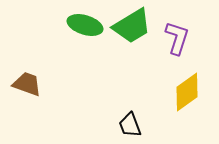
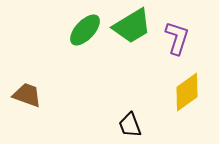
green ellipse: moved 5 px down; rotated 64 degrees counterclockwise
brown trapezoid: moved 11 px down
